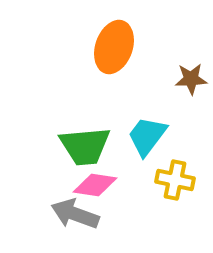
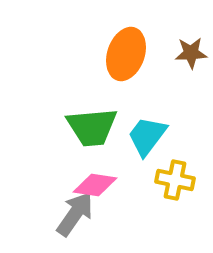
orange ellipse: moved 12 px right, 7 px down
brown star: moved 26 px up
green trapezoid: moved 7 px right, 19 px up
gray arrow: rotated 105 degrees clockwise
